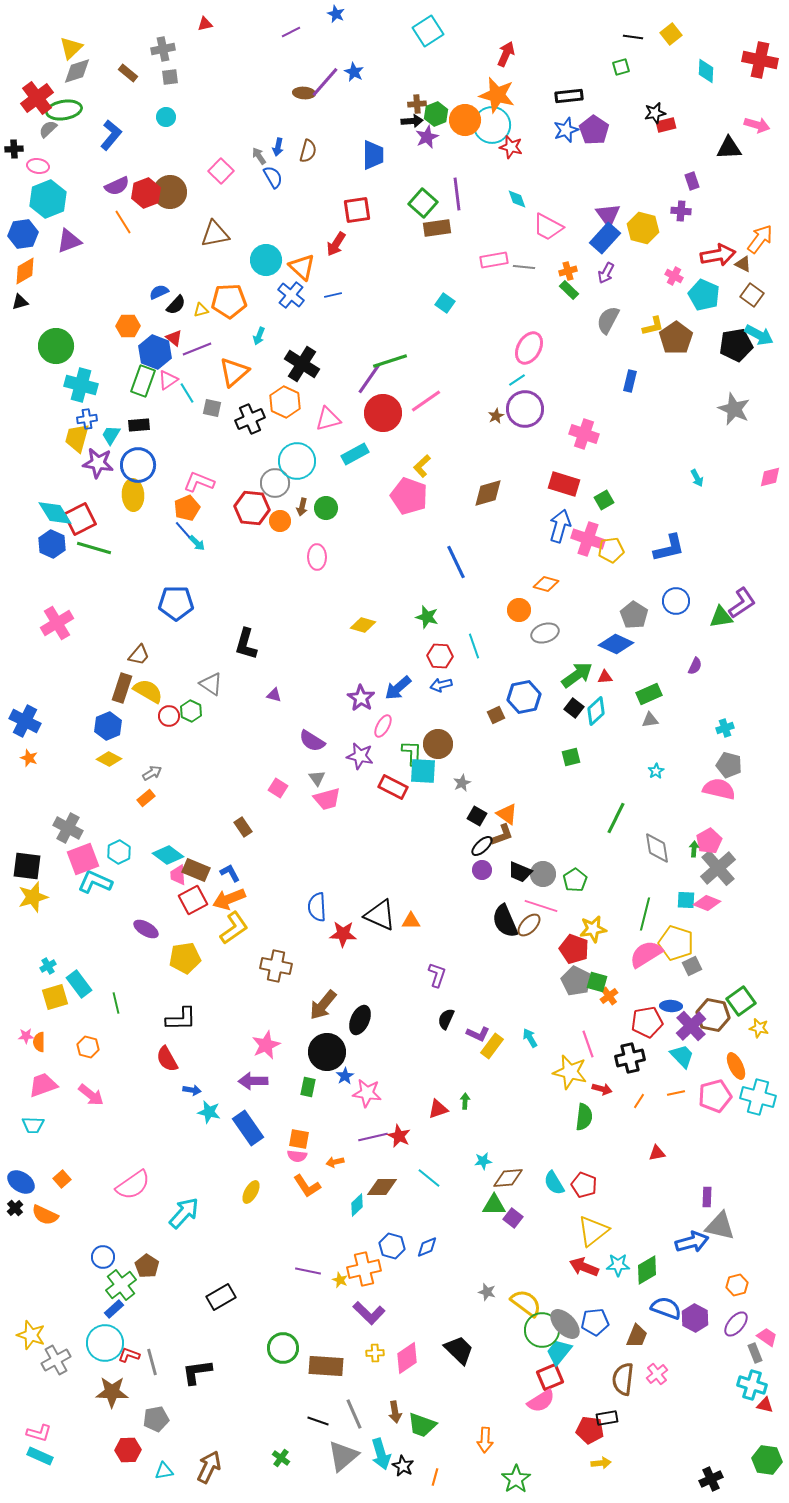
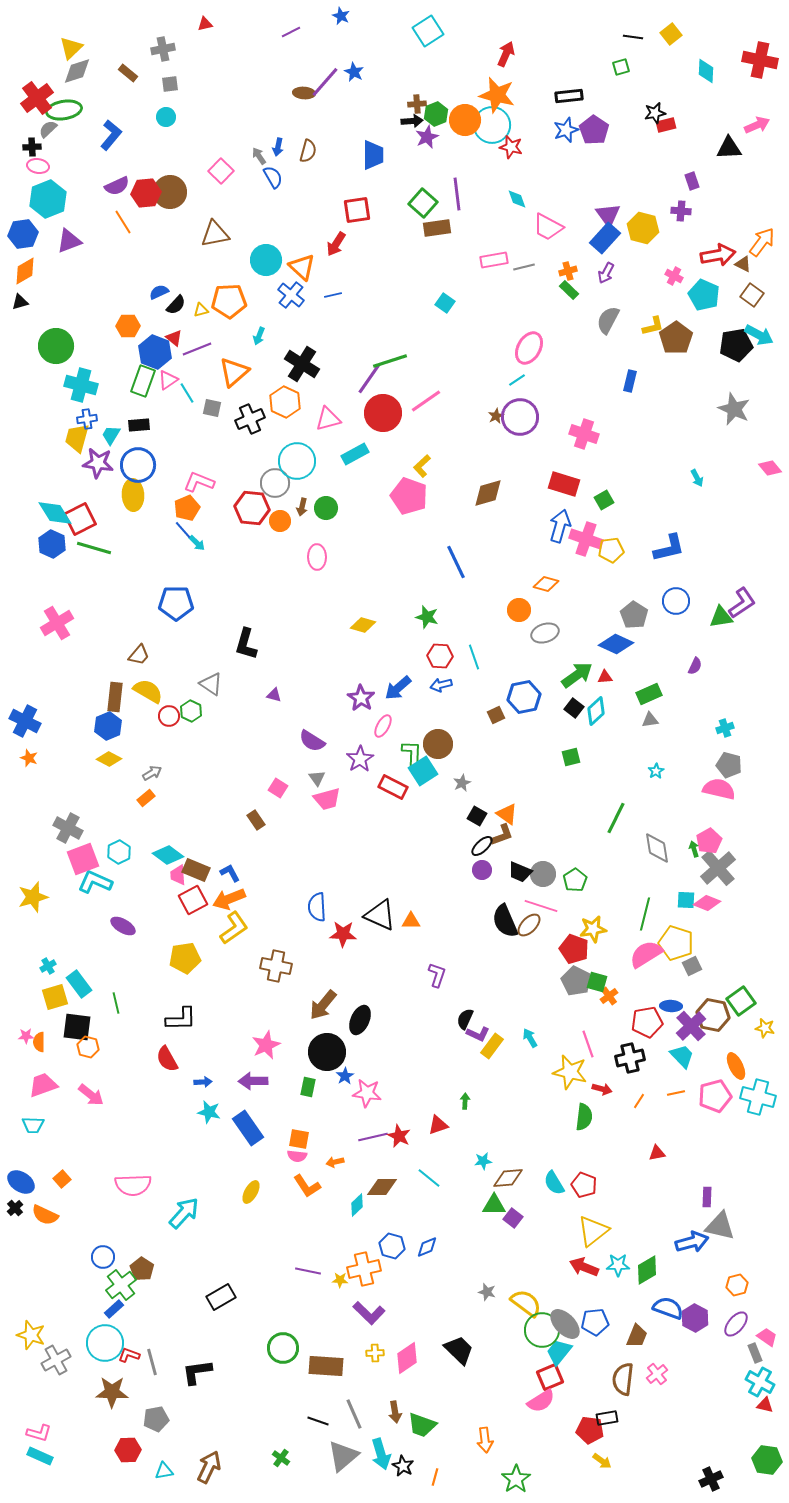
blue star at (336, 14): moved 5 px right, 2 px down
gray square at (170, 77): moved 7 px down
pink arrow at (757, 125): rotated 40 degrees counterclockwise
black cross at (14, 149): moved 18 px right, 2 px up
red hexagon at (146, 193): rotated 16 degrees clockwise
orange arrow at (760, 239): moved 2 px right, 3 px down
gray line at (524, 267): rotated 20 degrees counterclockwise
purple circle at (525, 409): moved 5 px left, 8 px down
pink diamond at (770, 477): moved 9 px up; rotated 65 degrees clockwise
pink cross at (588, 539): moved 2 px left
cyan line at (474, 646): moved 11 px down
brown rectangle at (122, 688): moved 7 px left, 9 px down; rotated 12 degrees counterclockwise
purple star at (360, 756): moved 3 px down; rotated 28 degrees clockwise
cyan square at (423, 771): rotated 36 degrees counterclockwise
brown rectangle at (243, 827): moved 13 px right, 7 px up
green arrow at (694, 849): rotated 21 degrees counterclockwise
black square at (27, 866): moved 50 px right, 161 px down
purple ellipse at (146, 929): moved 23 px left, 3 px up
black semicircle at (446, 1019): moved 19 px right
yellow star at (759, 1028): moved 6 px right
blue arrow at (192, 1090): moved 11 px right, 8 px up; rotated 12 degrees counterclockwise
red triangle at (438, 1109): moved 16 px down
pink semicircle at (133, 1185): rotated 33 degrees clockwise
brown pentagon at (147, 1266): moved 5 px left, 3 px down
yellow star at (340, 1280): rotated 21 degrees counterclockwise
blue semicircle at (666, 1308): moved 2 px right
cyan cross at (752, 1385): moved 8 px right, 3 px up; rotated 12 degrees clockwise
orange arrow at (485, 1440): rotated 10 degrees counterclockwise
yellow arrow at (601, 1463): moved 1 px right, 2 px up; rotated 42 degrees clockwise
